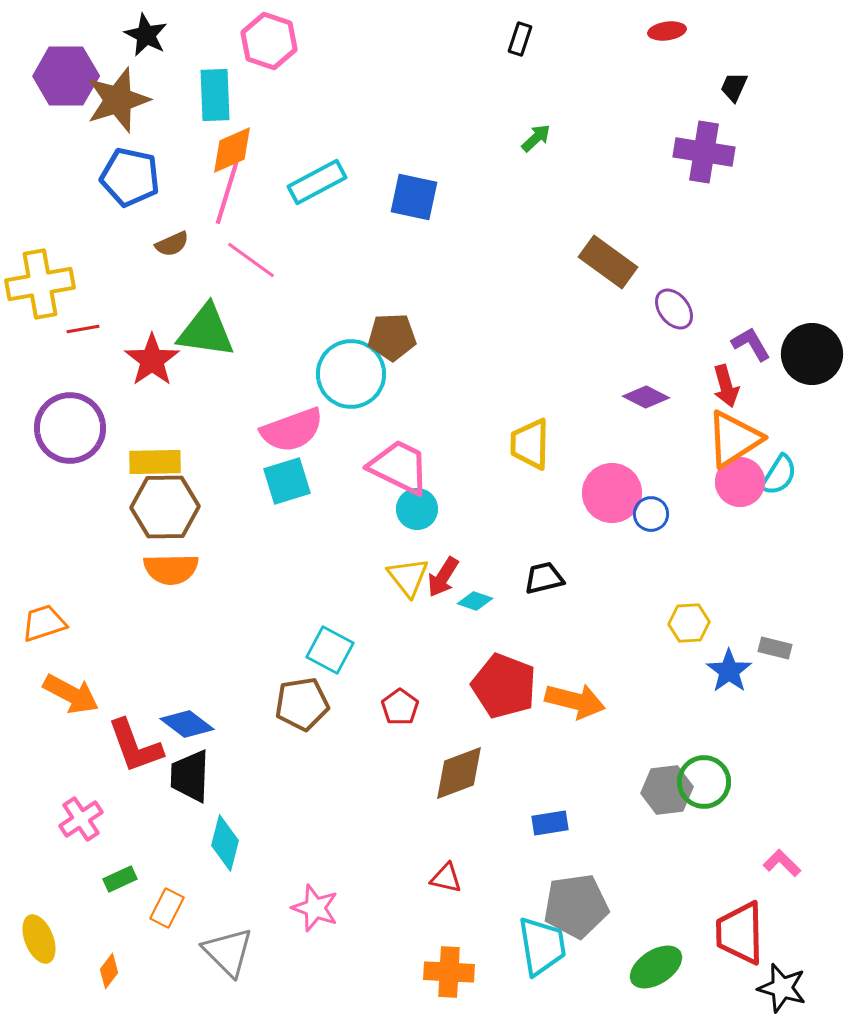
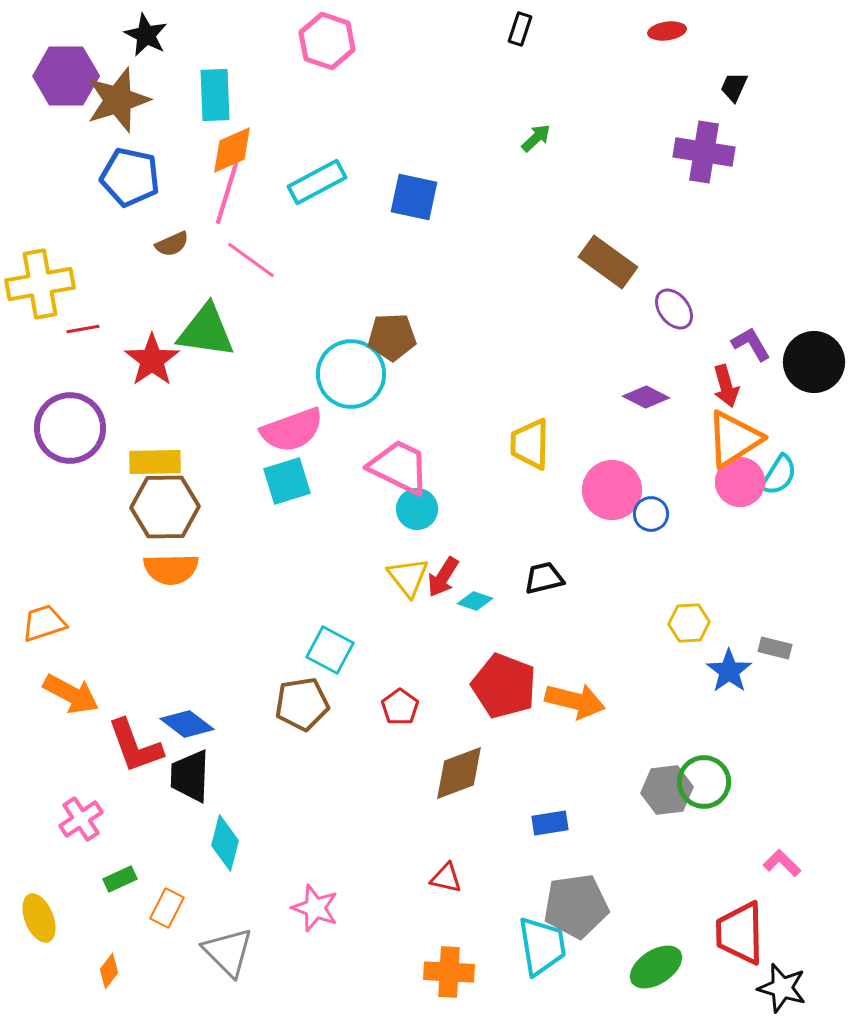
black rectangle at (520, 39): moved 10 px up
pink hexagon at (269, 41): moved 58 px right
black circle at (812, 354): moved 2 px right, 8 px down
pink circle at (612, 493): moved 3 px up
yellow ellipse at (39, 939): moved 21 px up
